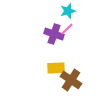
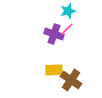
yellow rectangle: moved 2 px left, 2 px down
